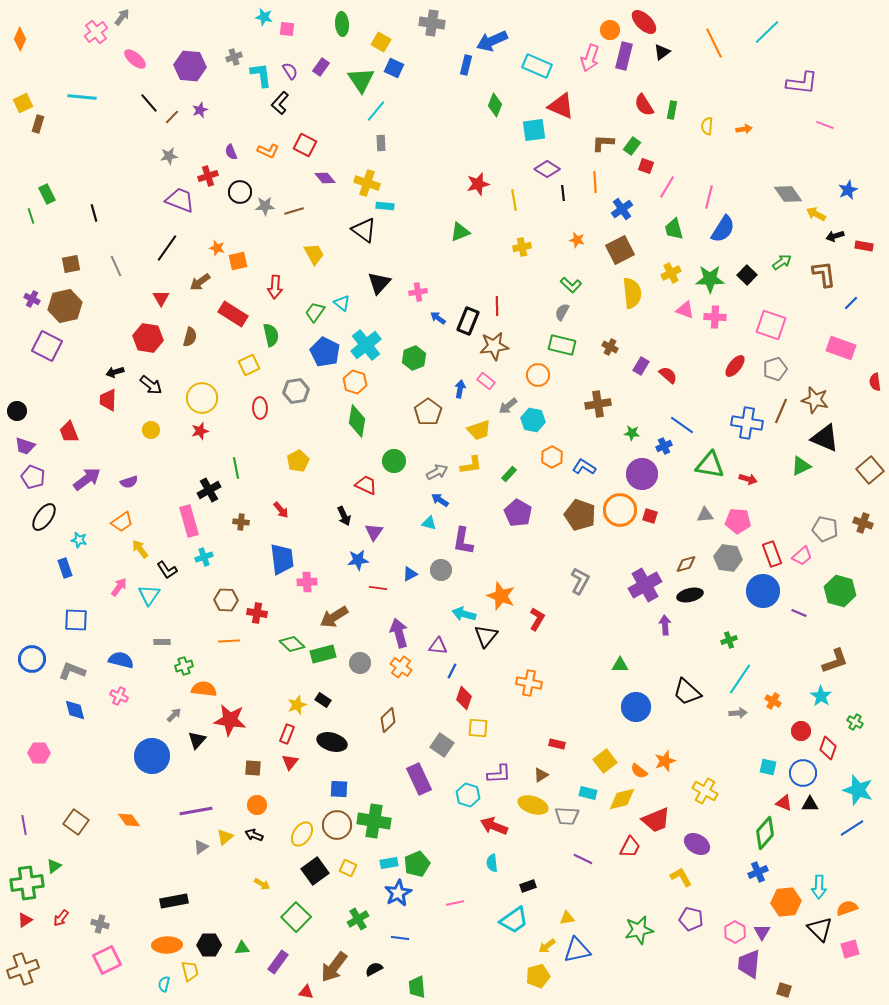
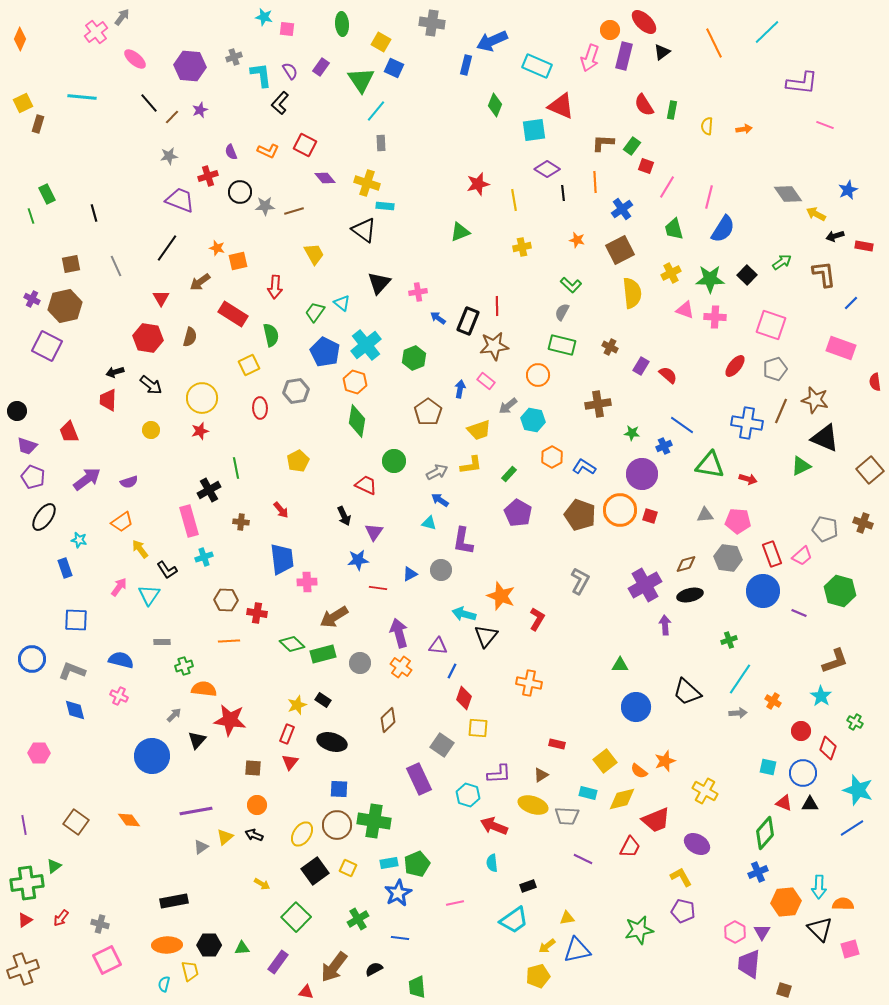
purple trapezoid at (25, 446): moved 2 px right
orange semicircle at (847, 908): moved 4 px left, 4 px up; rotated 20 degrees clockwise
purple pentagon at (691, 919): moved 8 px left, 8 px up
